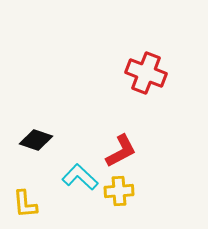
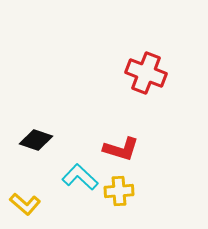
red L-shape: moved 2 px up; rotated 45 degrees clockwise
yellow L-shape: rotated 44 degrees counterclockwise
